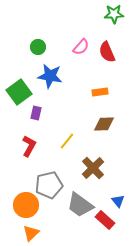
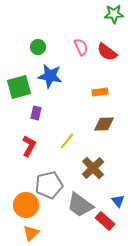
pink semicircle: rotated 66 degrees counterclockwise
red semicircle: rotated 30 degrees counterclockwise
green square: moved 5 px up; rotated 20 degrees clockwise
red rectangle: moved 1 px down
